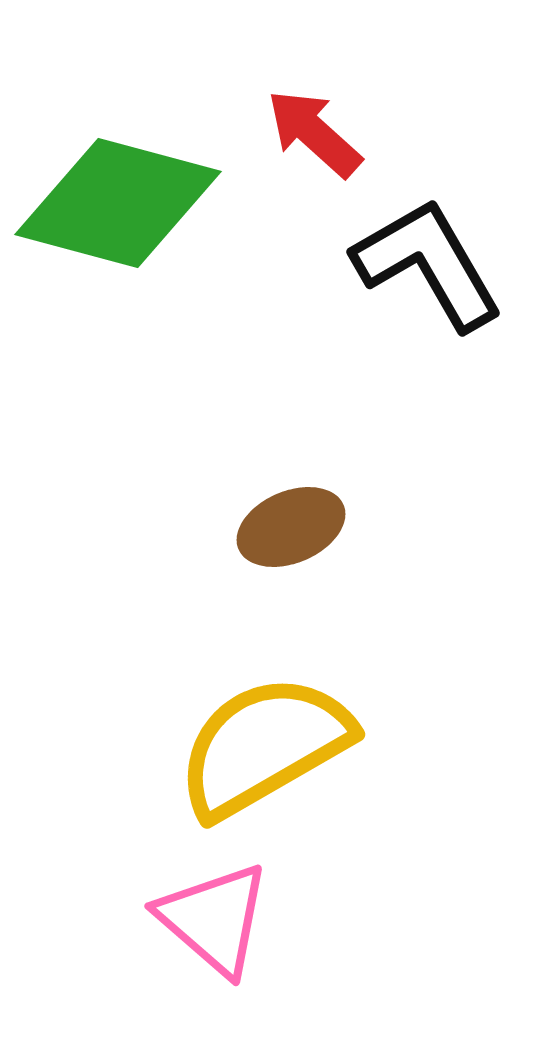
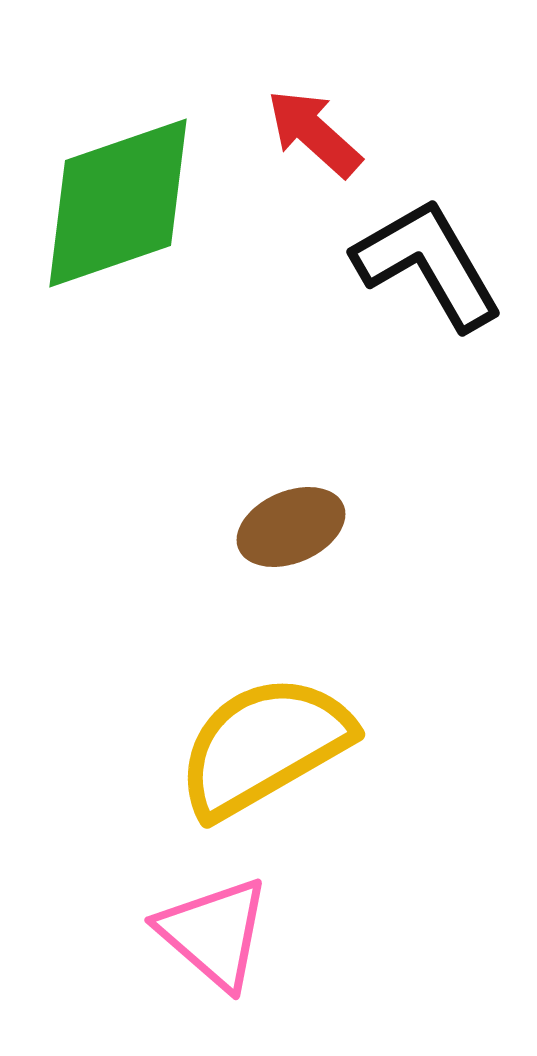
green diamond: rotated 34 degrees counterclockwise
pink triangle: moved 14 px down
